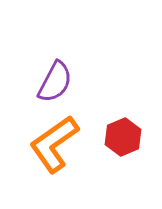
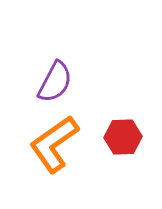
red hexagon: rotated 21 degrees clockwise
